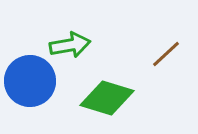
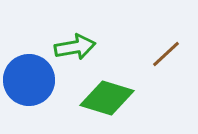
green arrow: moved 5 px right, 2 px down
blue circle: moved 1 px left, 1 px up
